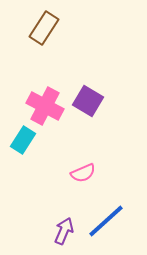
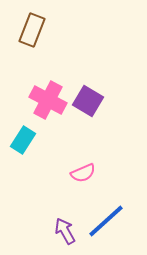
brown rectangle: moved 12 px left, 2 px down; rotated 12 degrees counterclockwise
pink cross: moved 3 px right, 6 px up
purple arrow: moved 1 px right; rotated 52 degrees counterclockwise
